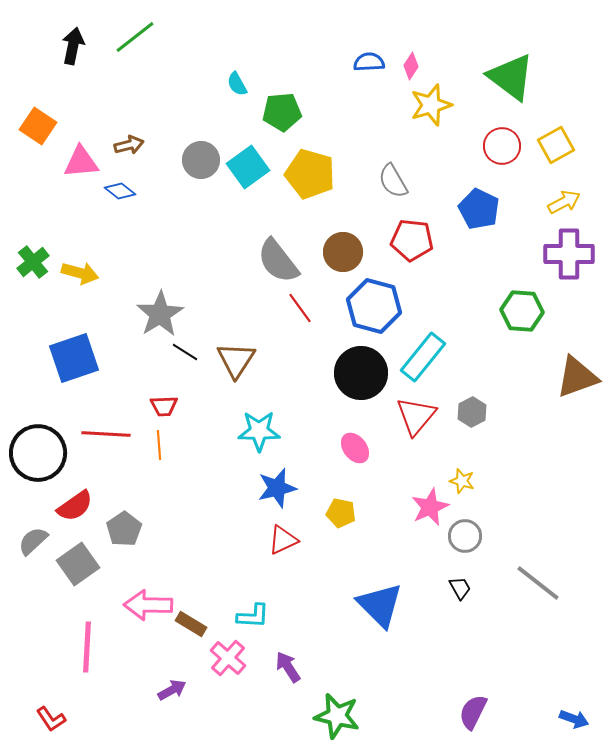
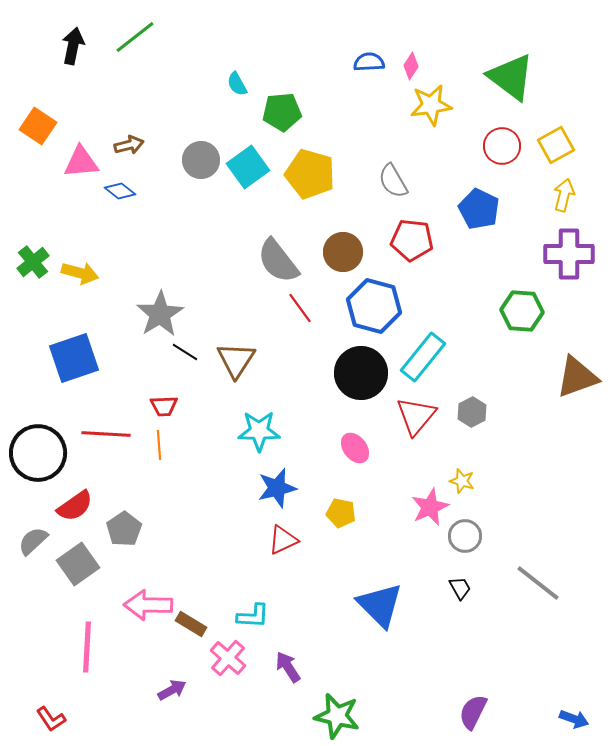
yellow star at (431, 105): rotated 9 degrees clockwise
yellow arrow at (564, 202): moved 7 px up; rotated 48 degrees counterclockwise
